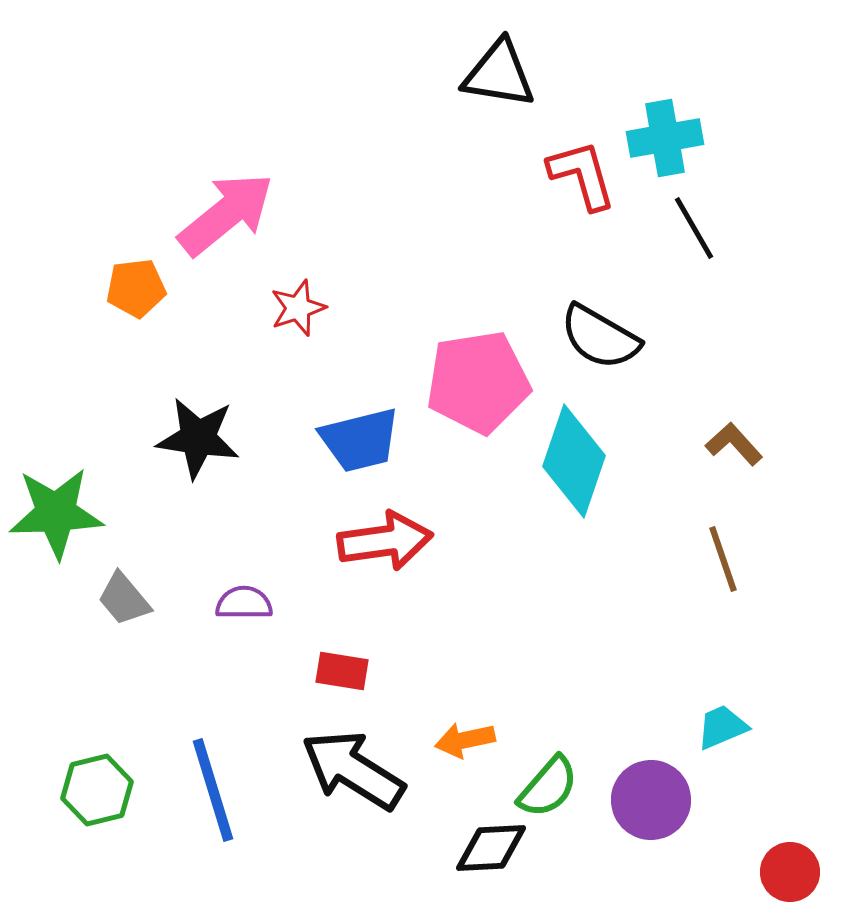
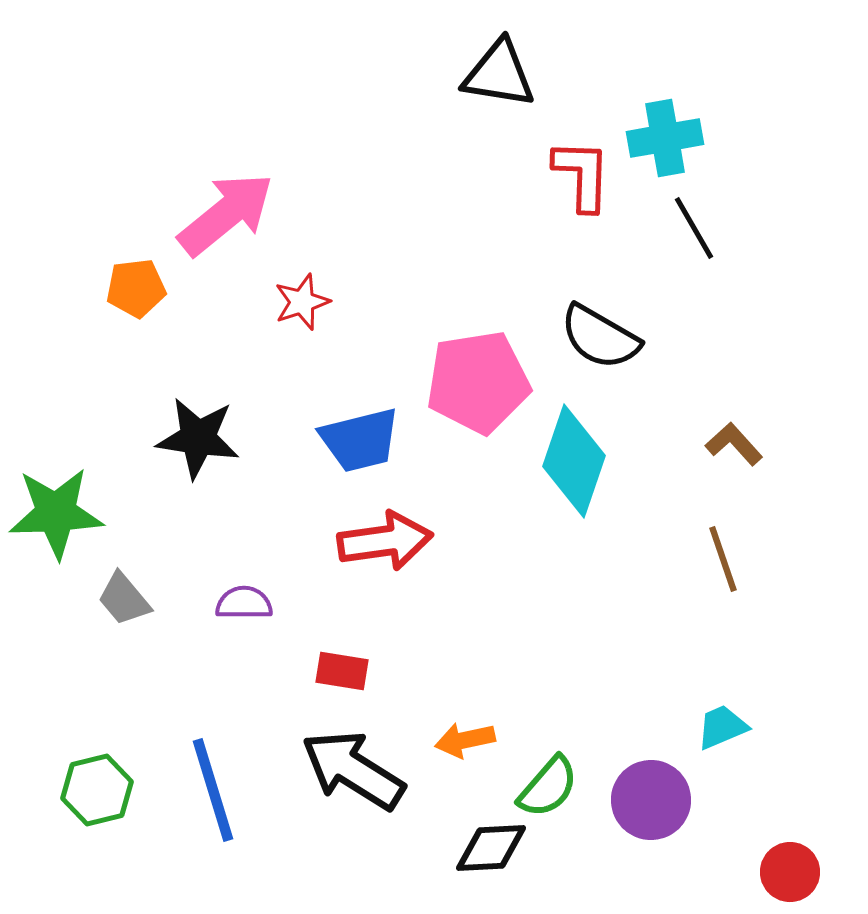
red L-shape: rotated 18 degrees clockwise
red star: moved 4 px right, 6 px up
